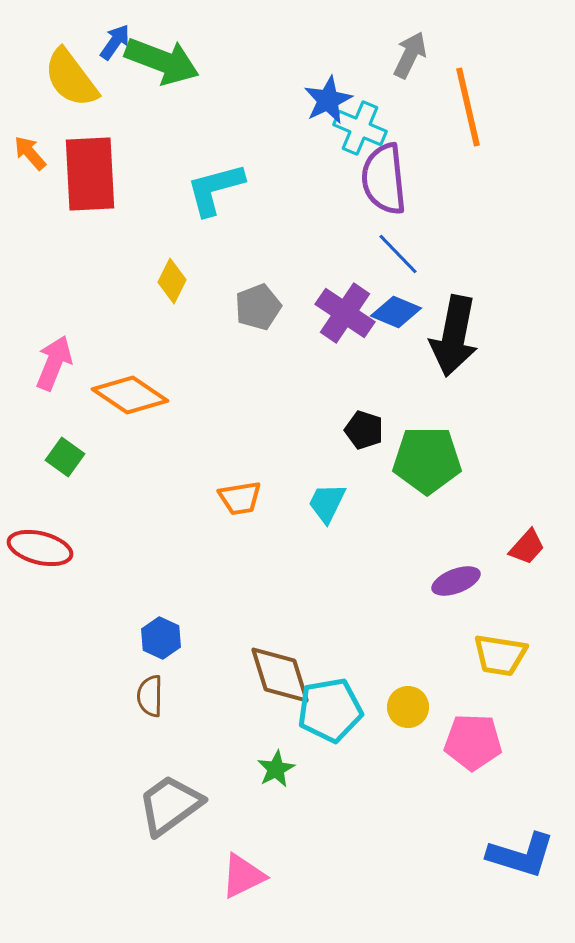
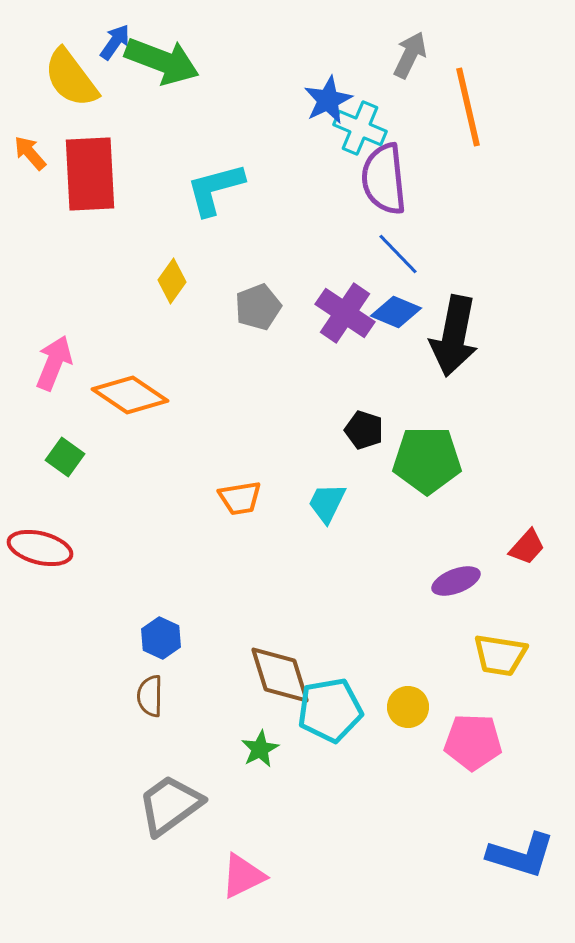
yellow diamond: rotated 9 degrees clockwise
green star: moved 16 px left, 20 px up
